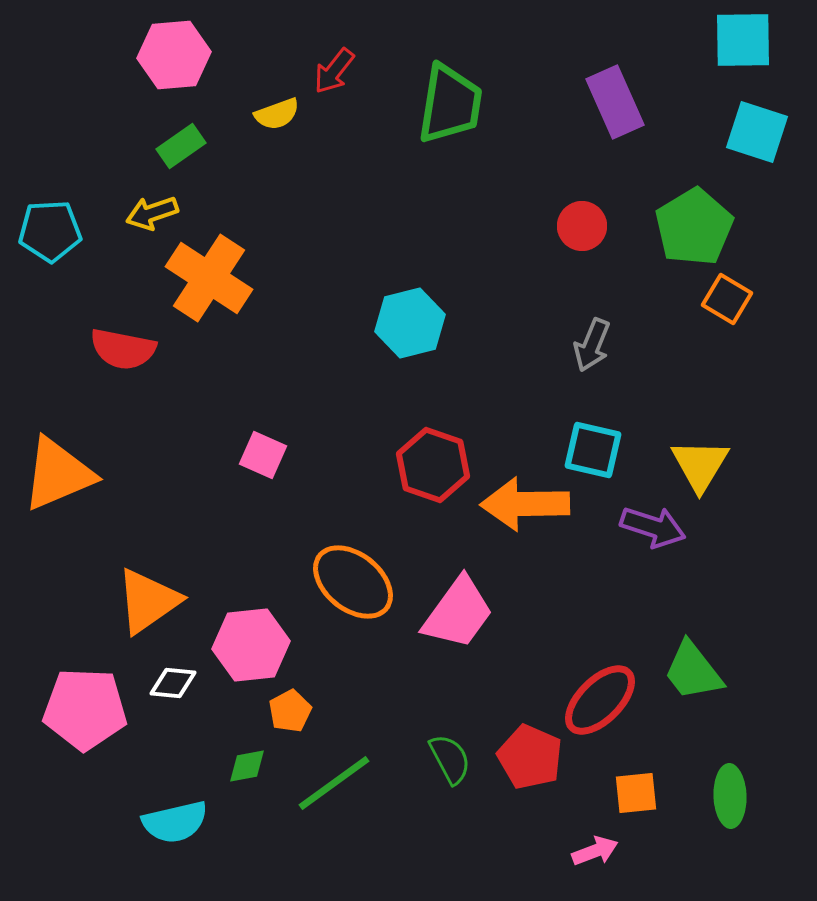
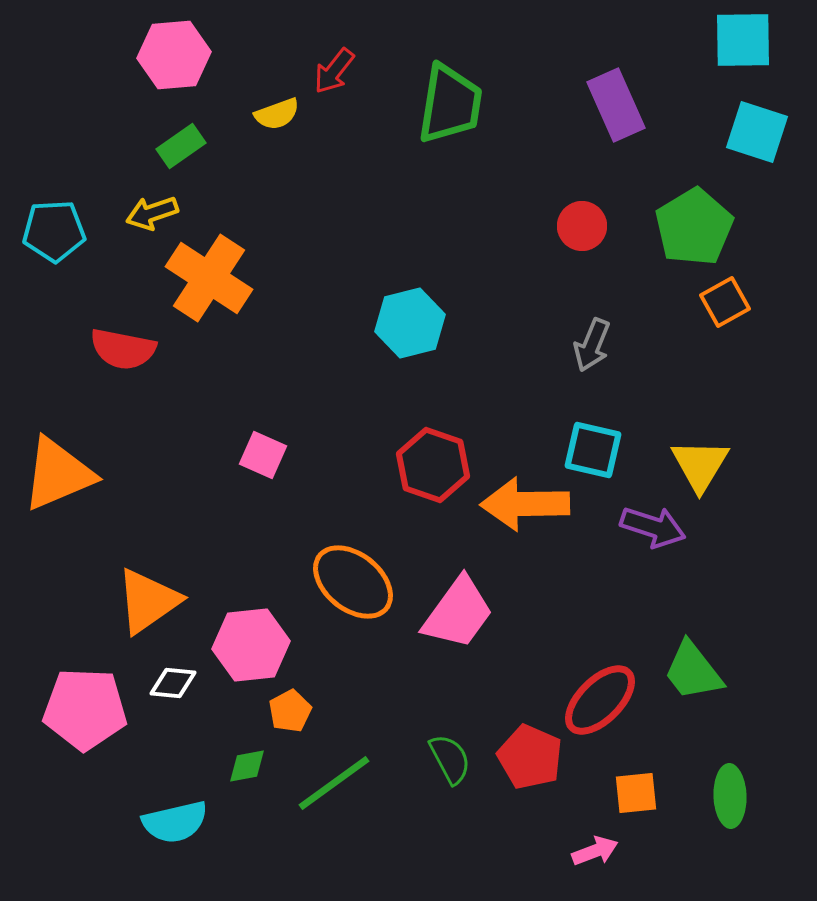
purple rectangle at (615, 102): moved 1 px right, 3 px down
cyan pentagon at (50, 231): moved 4 px right
orange square at (727, 299): moved 2 px left, 3 px down; rotated 30 degrees clockwise
